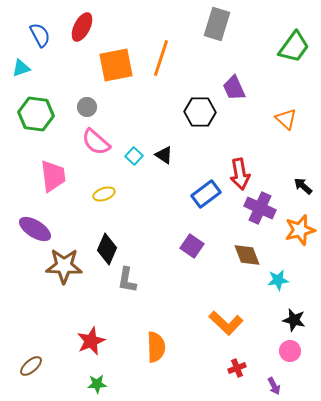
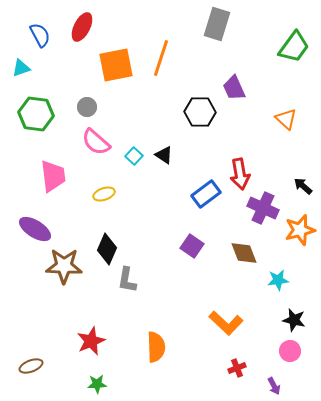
purple cross: moved 3 px right
brown diamond: moved 3 px left, 2 px up
brown ellipse: rotated 20 degrees clockwise
